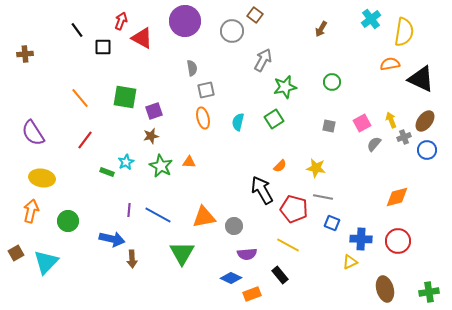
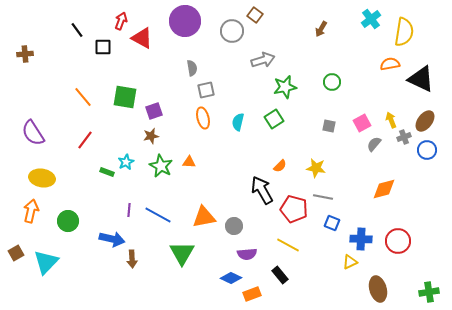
gray arrow at (263, 60): rotated 45 degrees clockwise
orange line at (80, 98): moved 3 px right, 1 px up
orange diamond at (397, 197): moved 13 px left, 8 px up
brown ellipse at (385, 289): moved 7 px left
